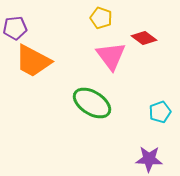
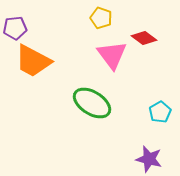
pink triangle: moved 1 px right, 1 px up
cyan pentagon: rotated 10 degrees counterclockwise
purple star: rotated 12 degrees clockwise
